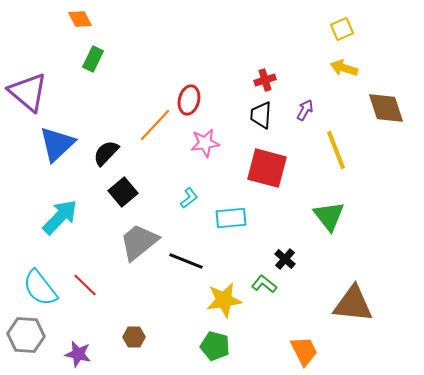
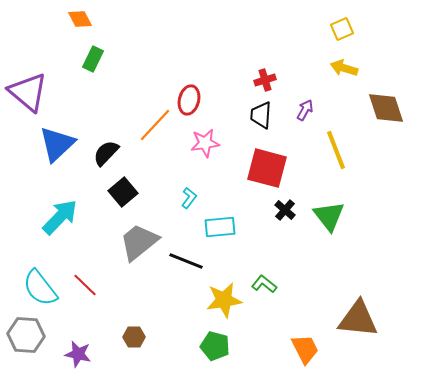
cyan L-shape: rotated 15 degrees counterclockwise
cyan rectangle: moved 11 px left, 9 px down
black cross: moved 49 px up
brown triangle: moved 5 px right, 15 px down
orange trapezoid: moved 1 px right, 2 px up
